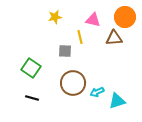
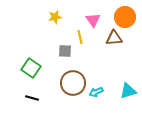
pink triangle: rotated 42 degrees clockwise
cyan arrow: moved 1 px left
cyan triangle: moved 11 px right, 10 px up
